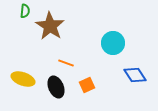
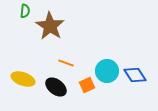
cyan circle: moved 6 px left, 28 px down
black ellipse: rotated 30 degrees counterclockwise
